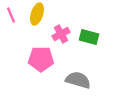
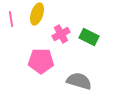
pink line: moved 4 px down; rotated 14 degrees clockwise
green rectangle: rotated 12 degrees clockwise
pink pentagon: moved 2 px down
gray semicircle: moved 1 px right, 1 px down
